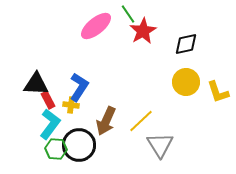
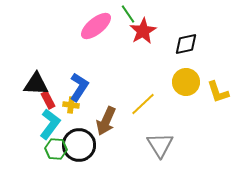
yellow line: moved 2 px right, 17 px up
